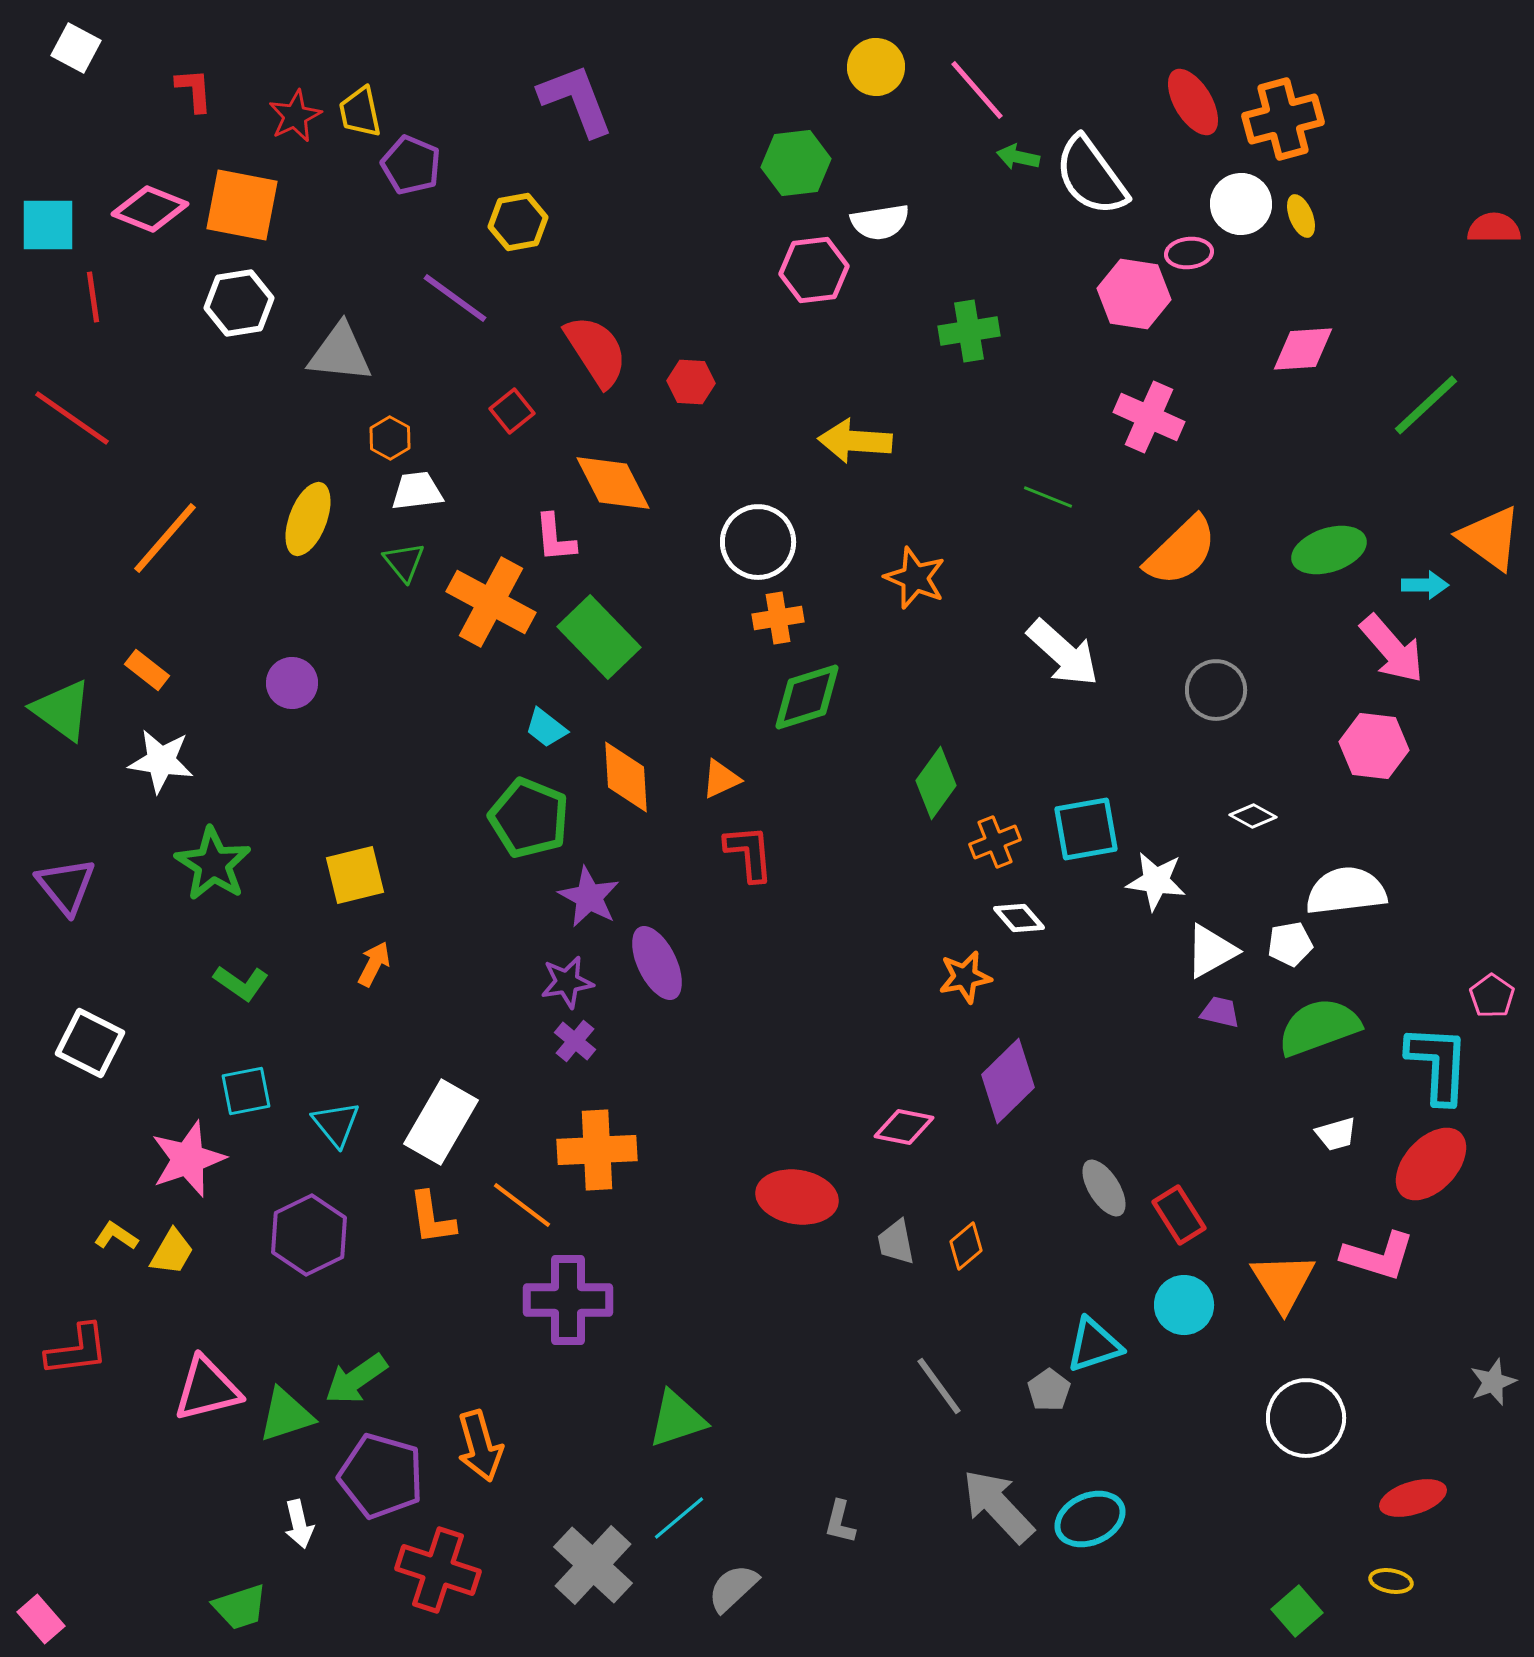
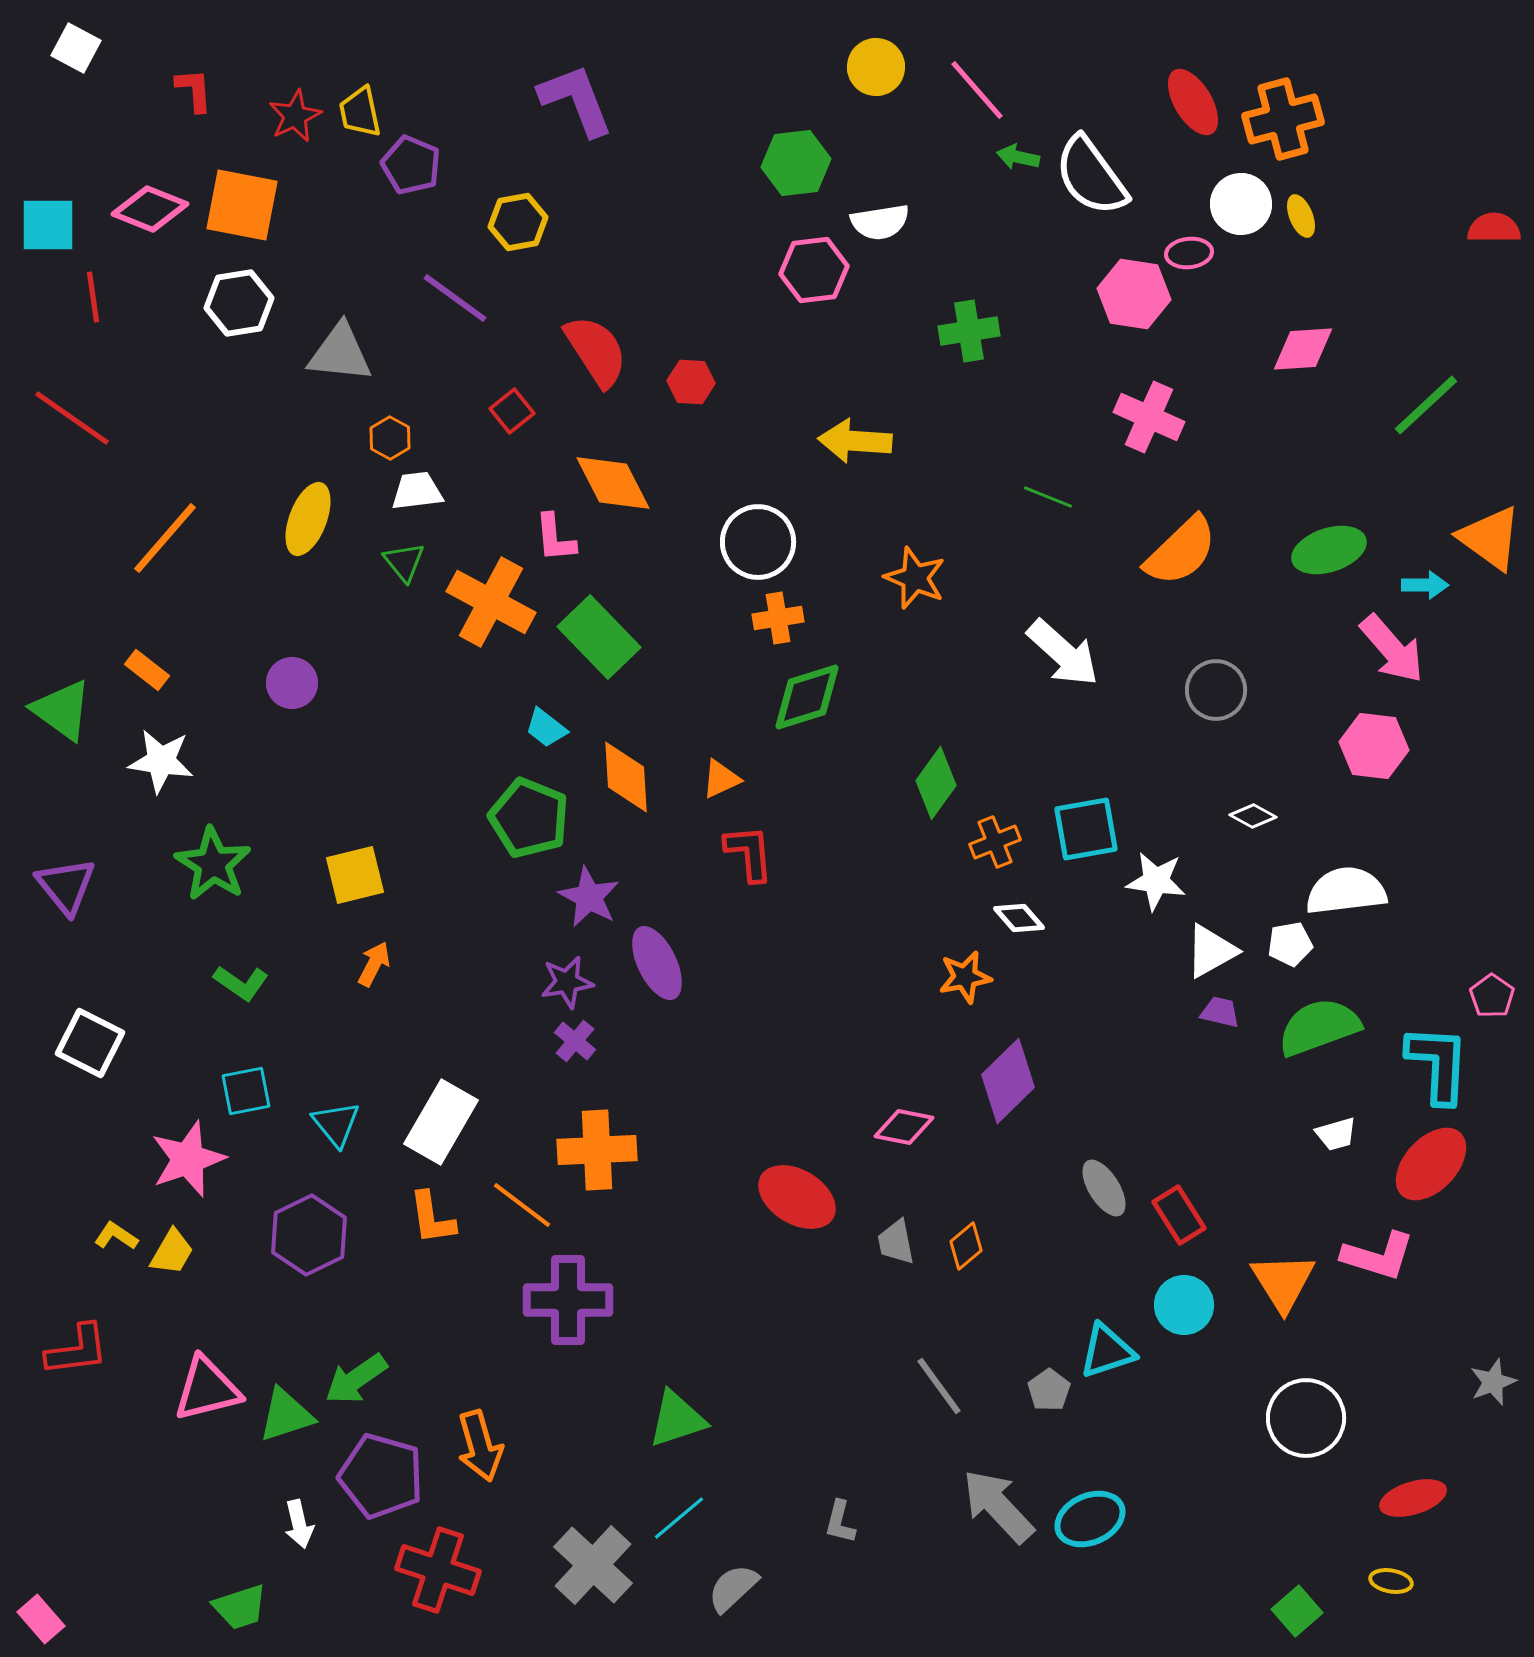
red ellipse at (797, 1197): rotated 22 degrees clockwise
cyan triangle at (1094, 1345): moved 13 px right, 6 px down
